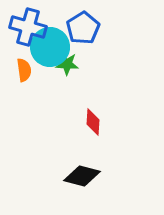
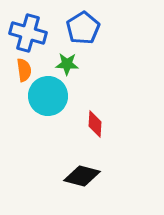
blue cross: moved 6 px down
cyan circle: moved 2 px left, 49 px down
red diamond: moved 2 px right, 2 px down
